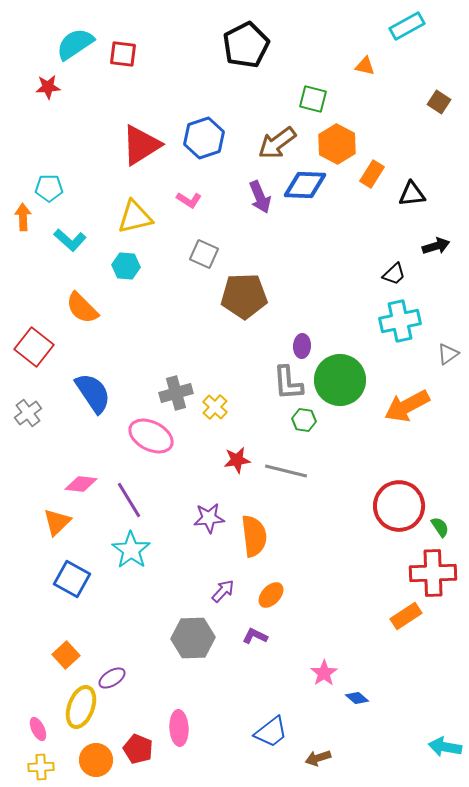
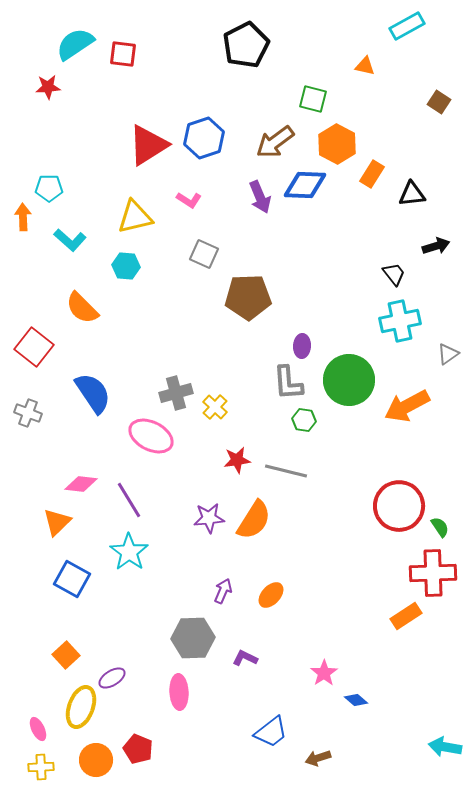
brown arrow at (277, 143): moved 2 px left, 1 px up
red triangle at (141, 145): moved 7 px right
black trapezoid at (394, 274): rotated 85 degrees counterclockwise
brown pentagon at (244, 296): moved 4 px right, 1 px down
green circle at (340, 380): moved 9 px right
gray cross at (28, 413): rotated 32 degrees counterclockwise
orange semicircle at (254, 536): moved 16 px up; rotated 39 degrees clockwise
cyan star at (131, 550): moved 2 px left, 2 px down
purple arrow at (223, 591): rotated 20 degrees counterclockwise
purple L-shape at (255, 636): moved 10 px left, 22 px down
blue diamond at (357, 698): moved 1 px left, 2 px down
pink ellipse at (179, 728): moved 36 px up
